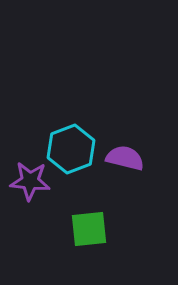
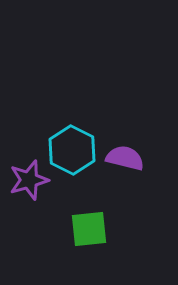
cyan hexagon: moved 1 px right, 1 px down; rotated 12 degrees counterclockwise
purple star: moved 1 px left, 1 px up; rotated 21 degrees counterclockwise
